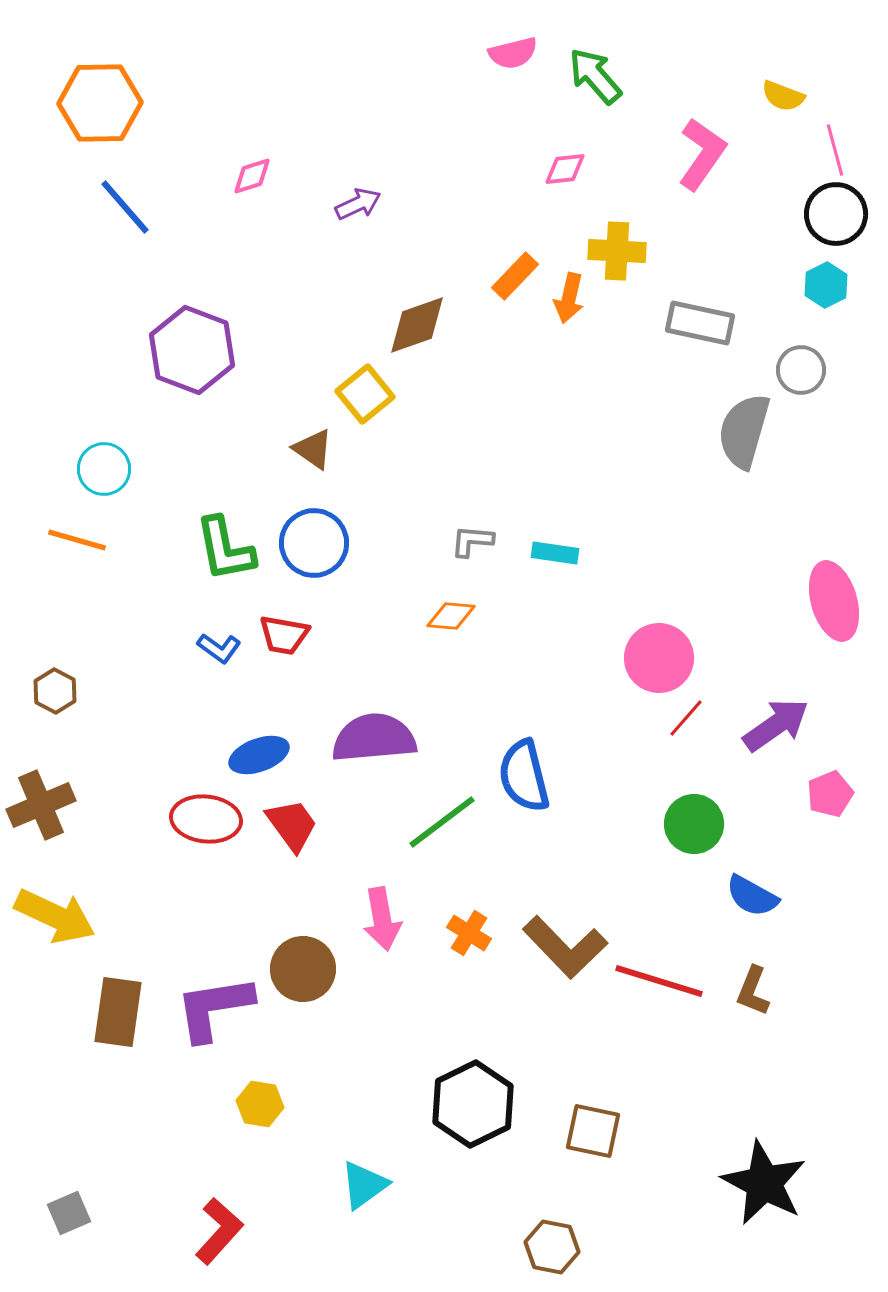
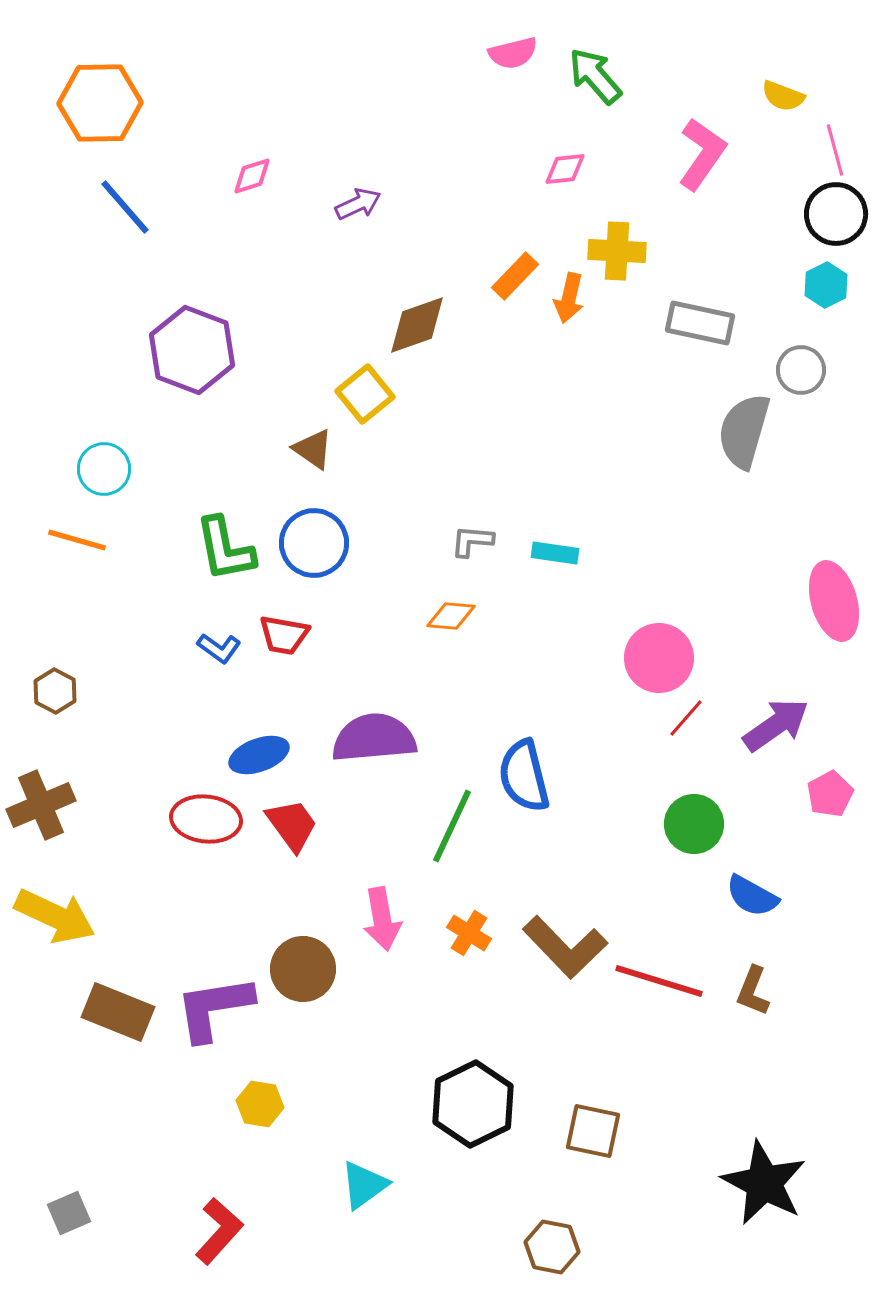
pink pentagon at (830, 794): rotated 6 degrees counterclockwise
green line at (442, 822): moved 10 px right, 4 px down; rotated 28 degrees counterclockwise
brown rectangle at (118, 1012): rotated 76 degrees counterclockwise
